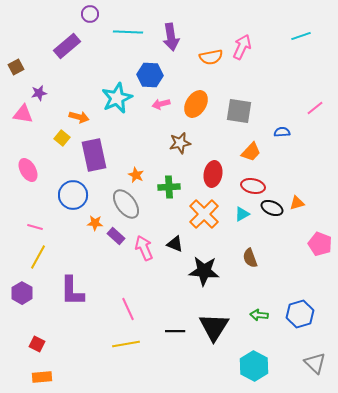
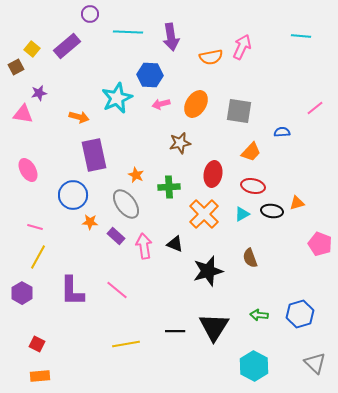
cyan line at (301, 36): rotated 24 degrees clockwise
yellow square at (62, 138): moved 30 px left, 89 px up
black ellipse at (272, 208): moved 3 px down; rotated 15 degrees counterclockwise
orange star at (95, 223): moved 5 px left, 1 px up
pink arrow at (144, 248): moved 2 px up; rotated 15 degrees clockwise
black star at (204, 271): moved 4 px right; rotated 20 degrees counterclockwise
pink line at (128, 309): moved 11 px left, 19 px up; rotated 25 degrees counterclockwise
orange rectangle at (42, 377): moved 2 px left, 1 px up
